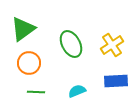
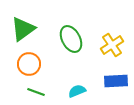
green ellipse: moved 5 px up
orange circle: moved 1 px down
green line: rotated 18 degrees clockwise
